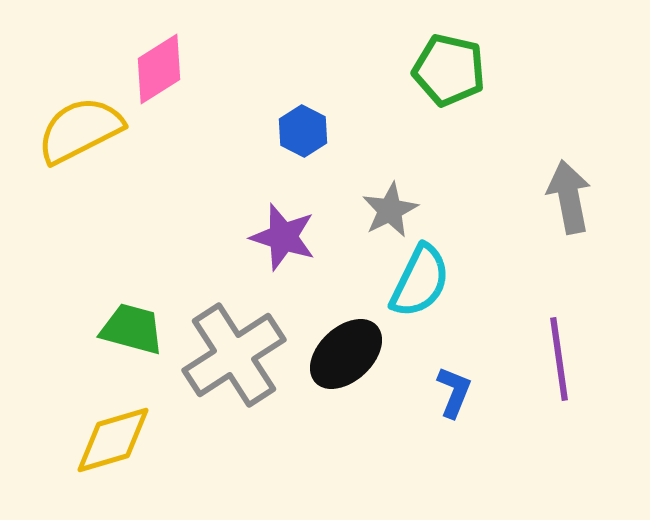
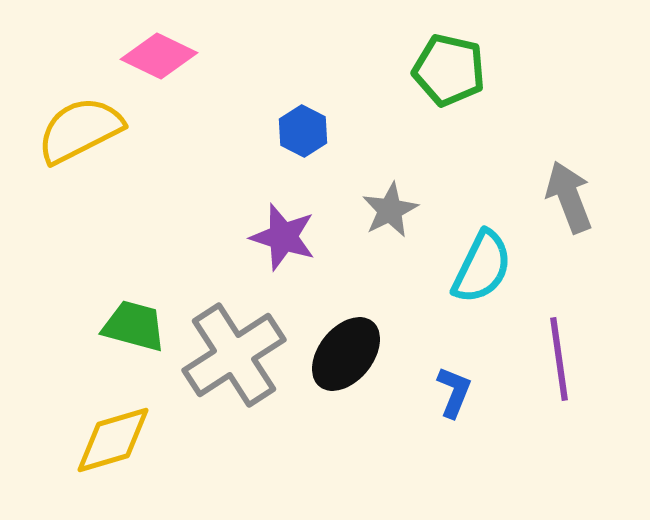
pink diamond: moved 13 px up; rotated 58 degrees clockwise
gray arrow: rotated 10 degrees counterclockwise
cyan semicircle: moved 62 px right, 14 px up
green trapezoid: moved 2 px right, 3 px up
black ellipse: rotated 8 degrees counterclockwise
